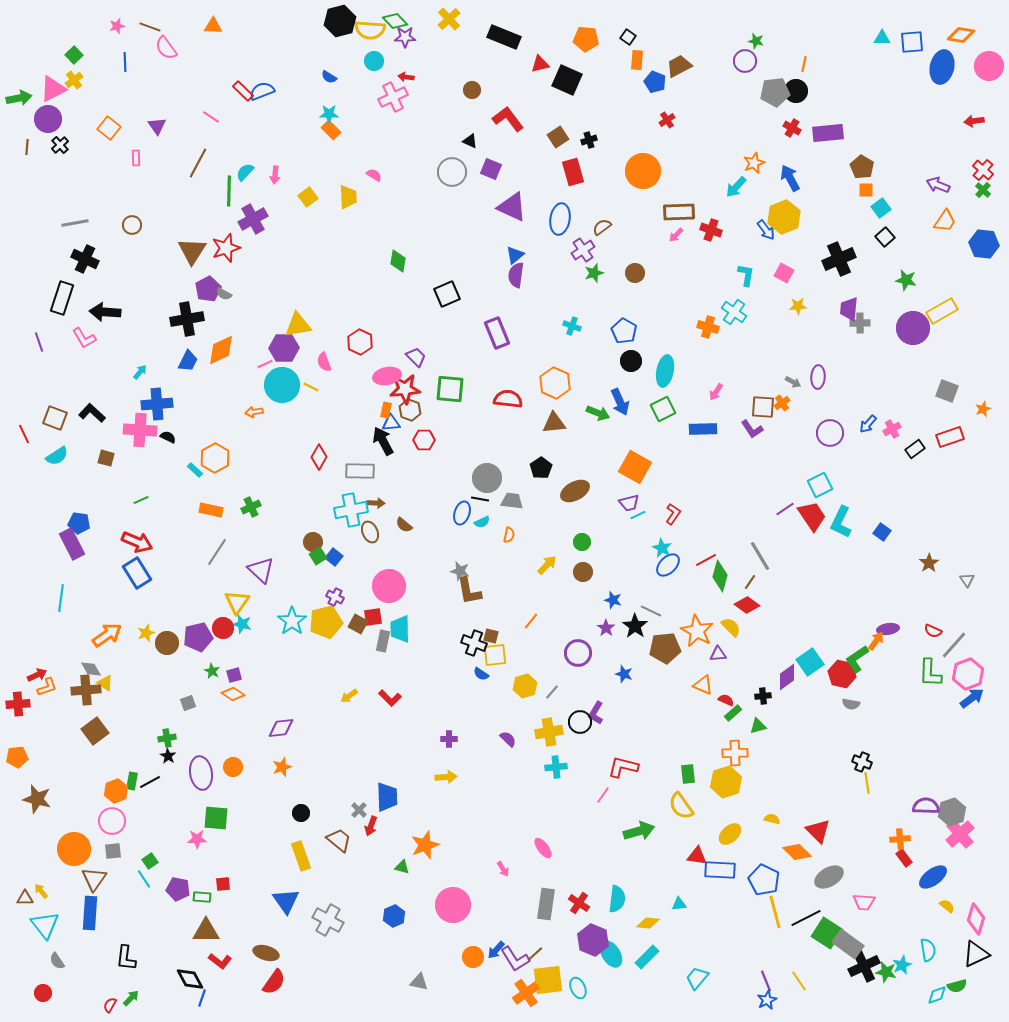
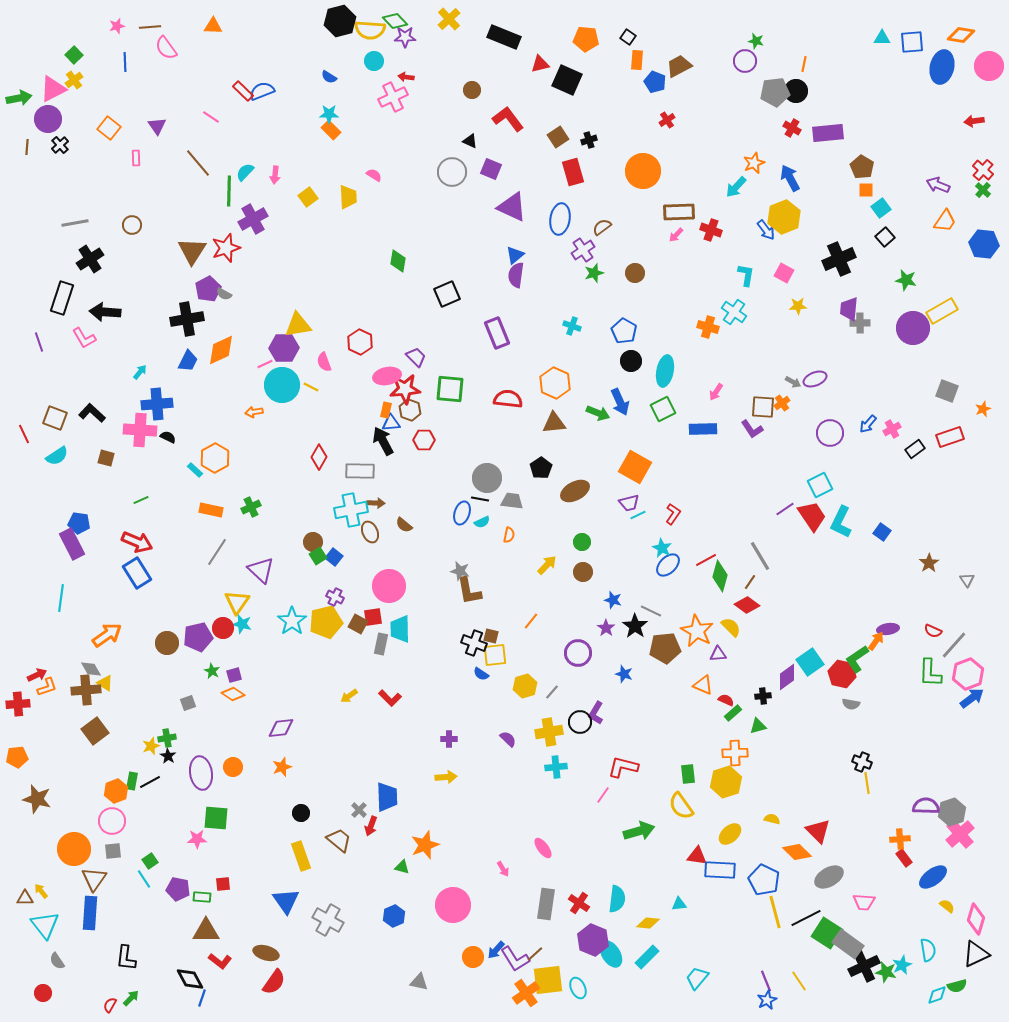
brown line at (150, 27): rotated 25 degrees counterclockwise
brown line at (198, 163): rotated 68 degrees counterclockwise
black cross at (85, 259): moved 5 px right; rotated 32 degrees clockwise
purple ellipse at (818, 377): moved 3 px left, 2 px down; rotated 65 degrees clockwise
yellow star at (146, 633): moved 5 px right, 113 px down
gray rectangle at (383, 641): moved 2 px left, 3 px down
